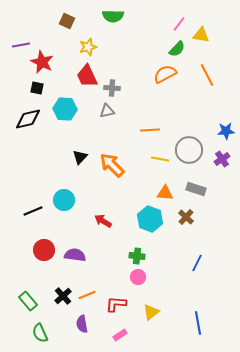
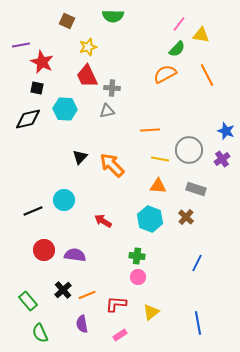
blue star at (226, 131): rotated 24 degrees clockwise
orange triangle at (165, 193): moved 7 px left, 7 px up
black cross at (63, 296): moved 6 px up
